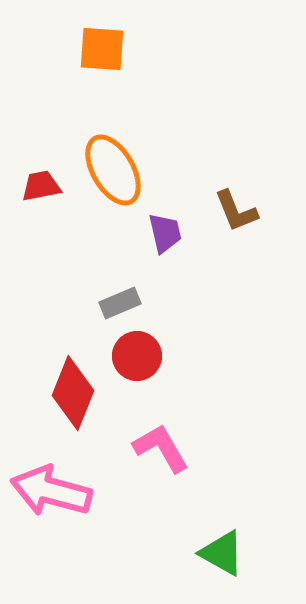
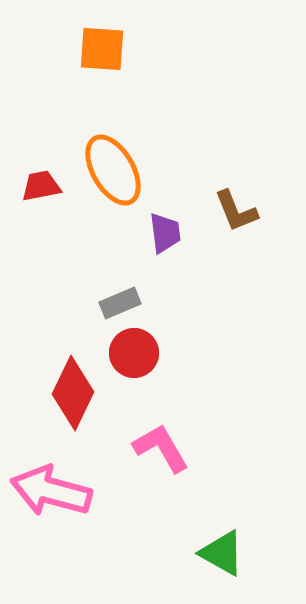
purple trapezoid: rotated 6 degrees clockwise
red circle: moved 3 px left, 3 px up
red diamond: rotated 4 degrees clockwise
